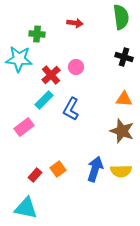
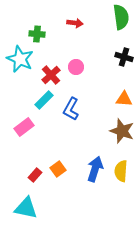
cyan star: moved 1 px right; rotated 20 degrees clockwise
yellow semicircle: rotated 95 degrees clockwise
